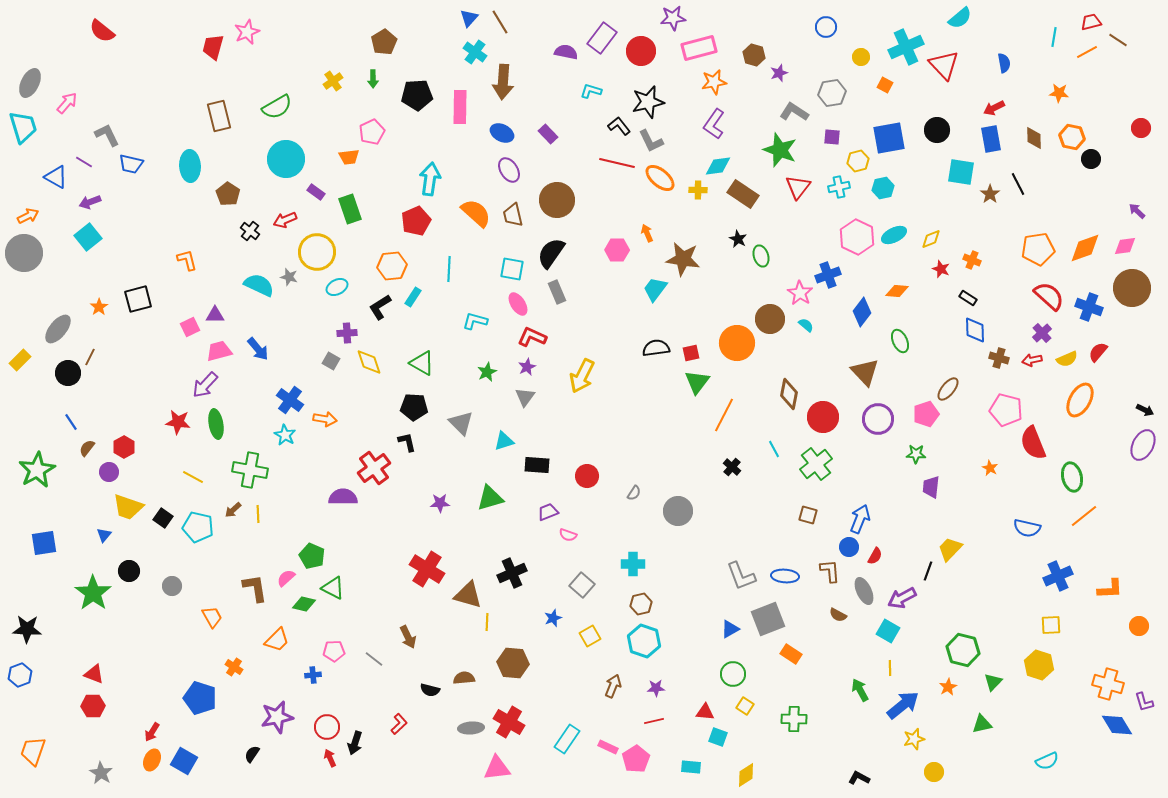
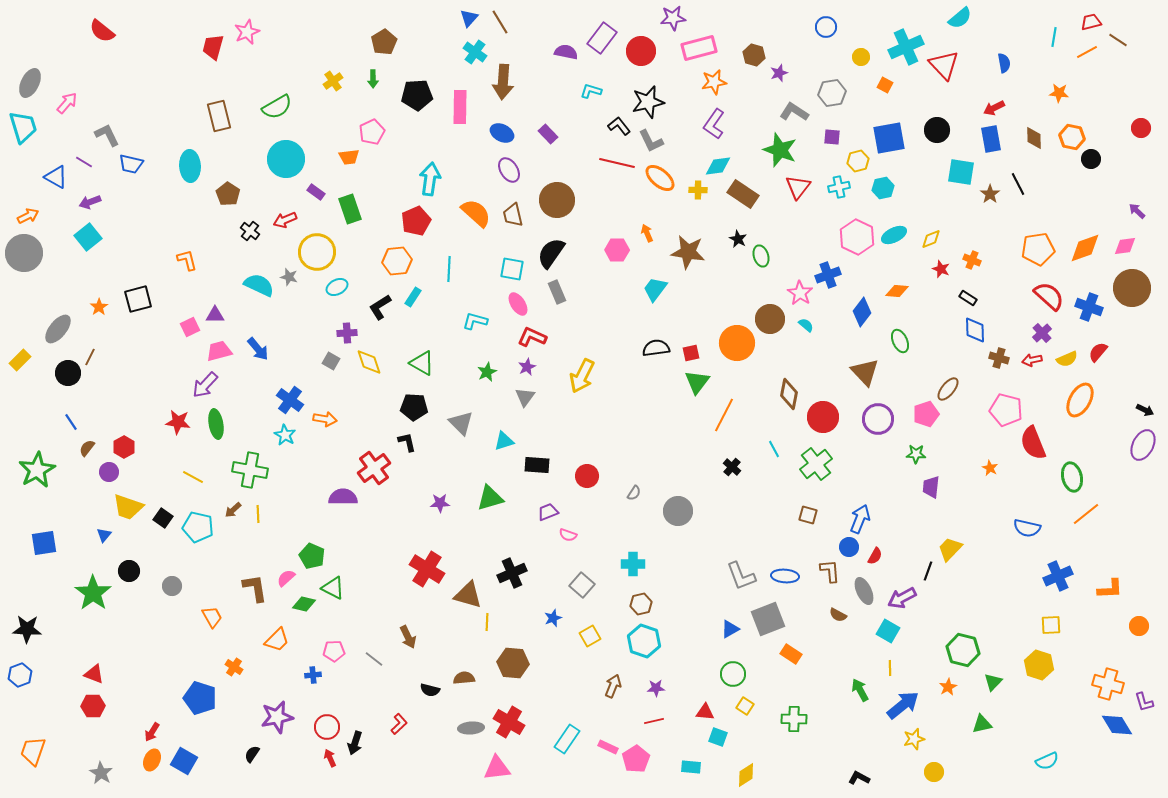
brown star at (683, 259): moved 5 px right, 7 px up
orange hexagon at (392, 266): moved 5 px right, 5 px up
orange line at (1084, 516): moved 2 px right, 2 px up
